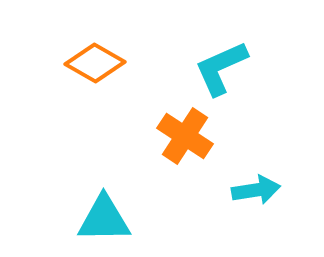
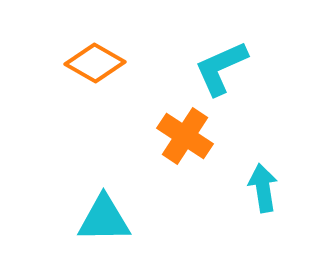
cyan arrow: moved 7 px right, 2 px up; rotated 90 degrees counterclockwise
